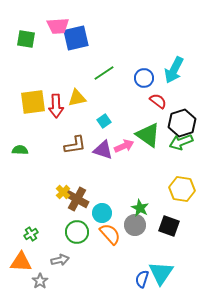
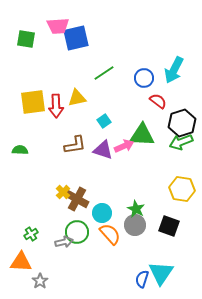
green triangle: moved 6 px left; rotated 32 degrees counterclockwise
green star: moved 4 px left, 1 px down
gray arrow: moved 4 px right, 18 px up
